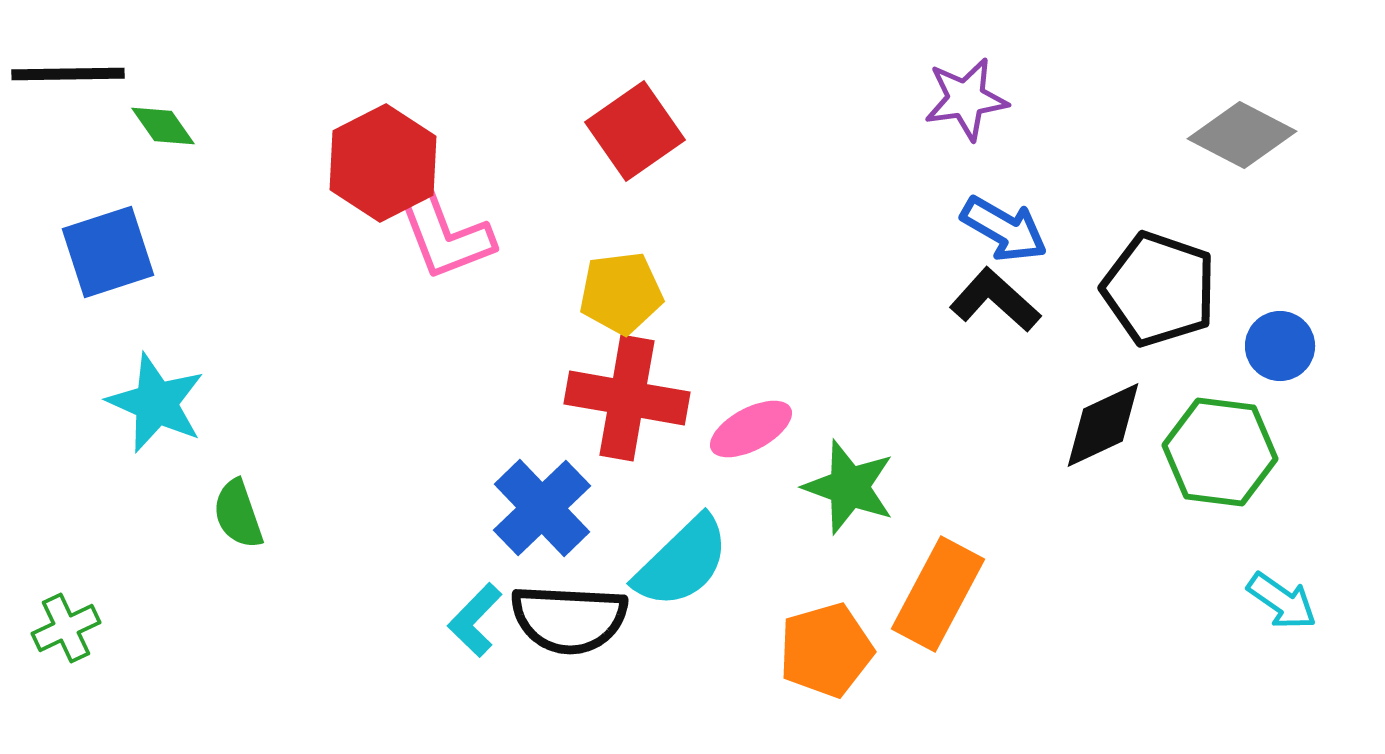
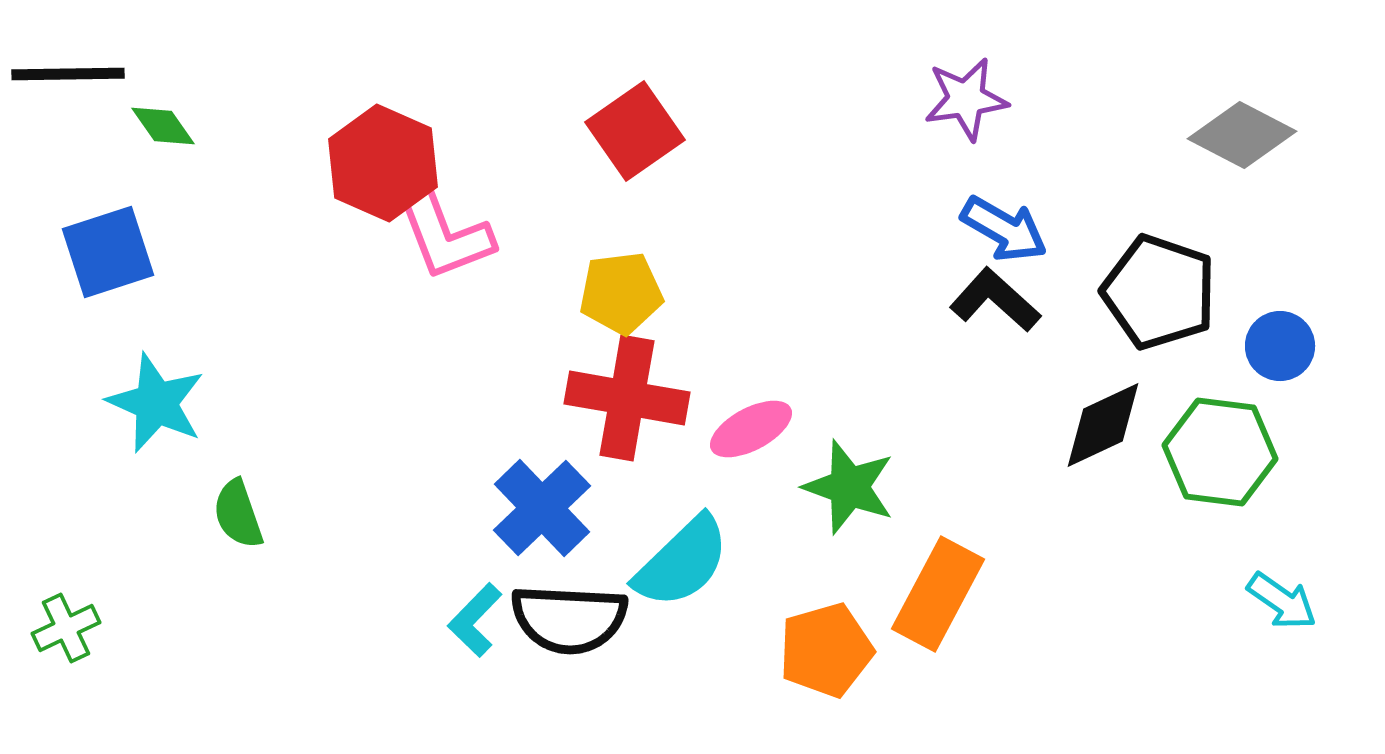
red hexagon: rotated 9 degrees counterclockwise
black pentagon: moved 3 px down
